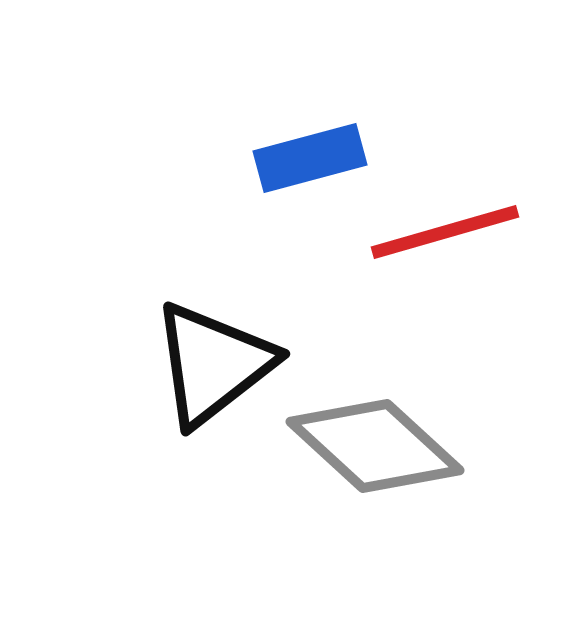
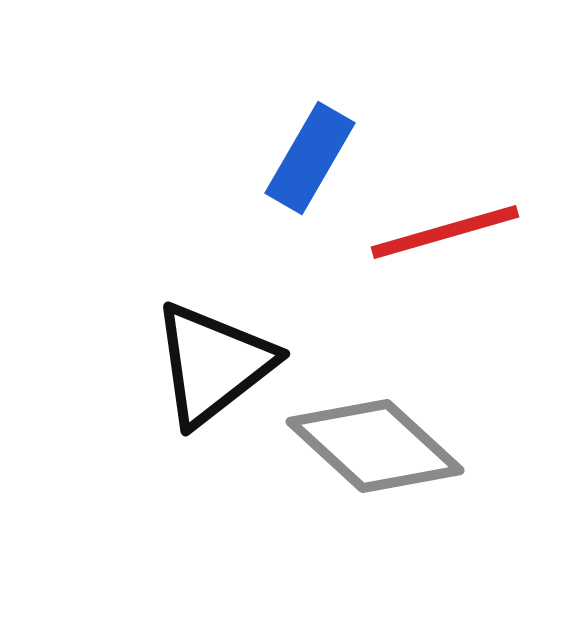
blue rectangle: rotated 45 degrees counterclockwise
